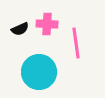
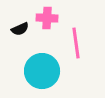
pink cross: moved 6 px up
cyan circle: moved 3 px right, 1 px up
